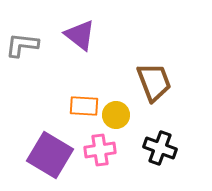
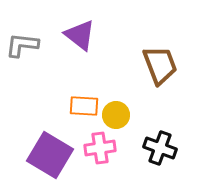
brown trapezoid: moved 6 px right, 17 px up
pink cross: moved 2 px up
